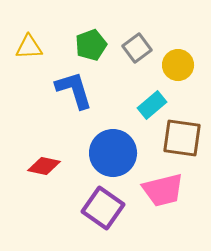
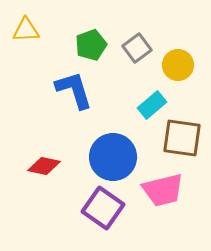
yellow triangle: moved 3 px left, 17 px up
blue circle: moved 4 px down
